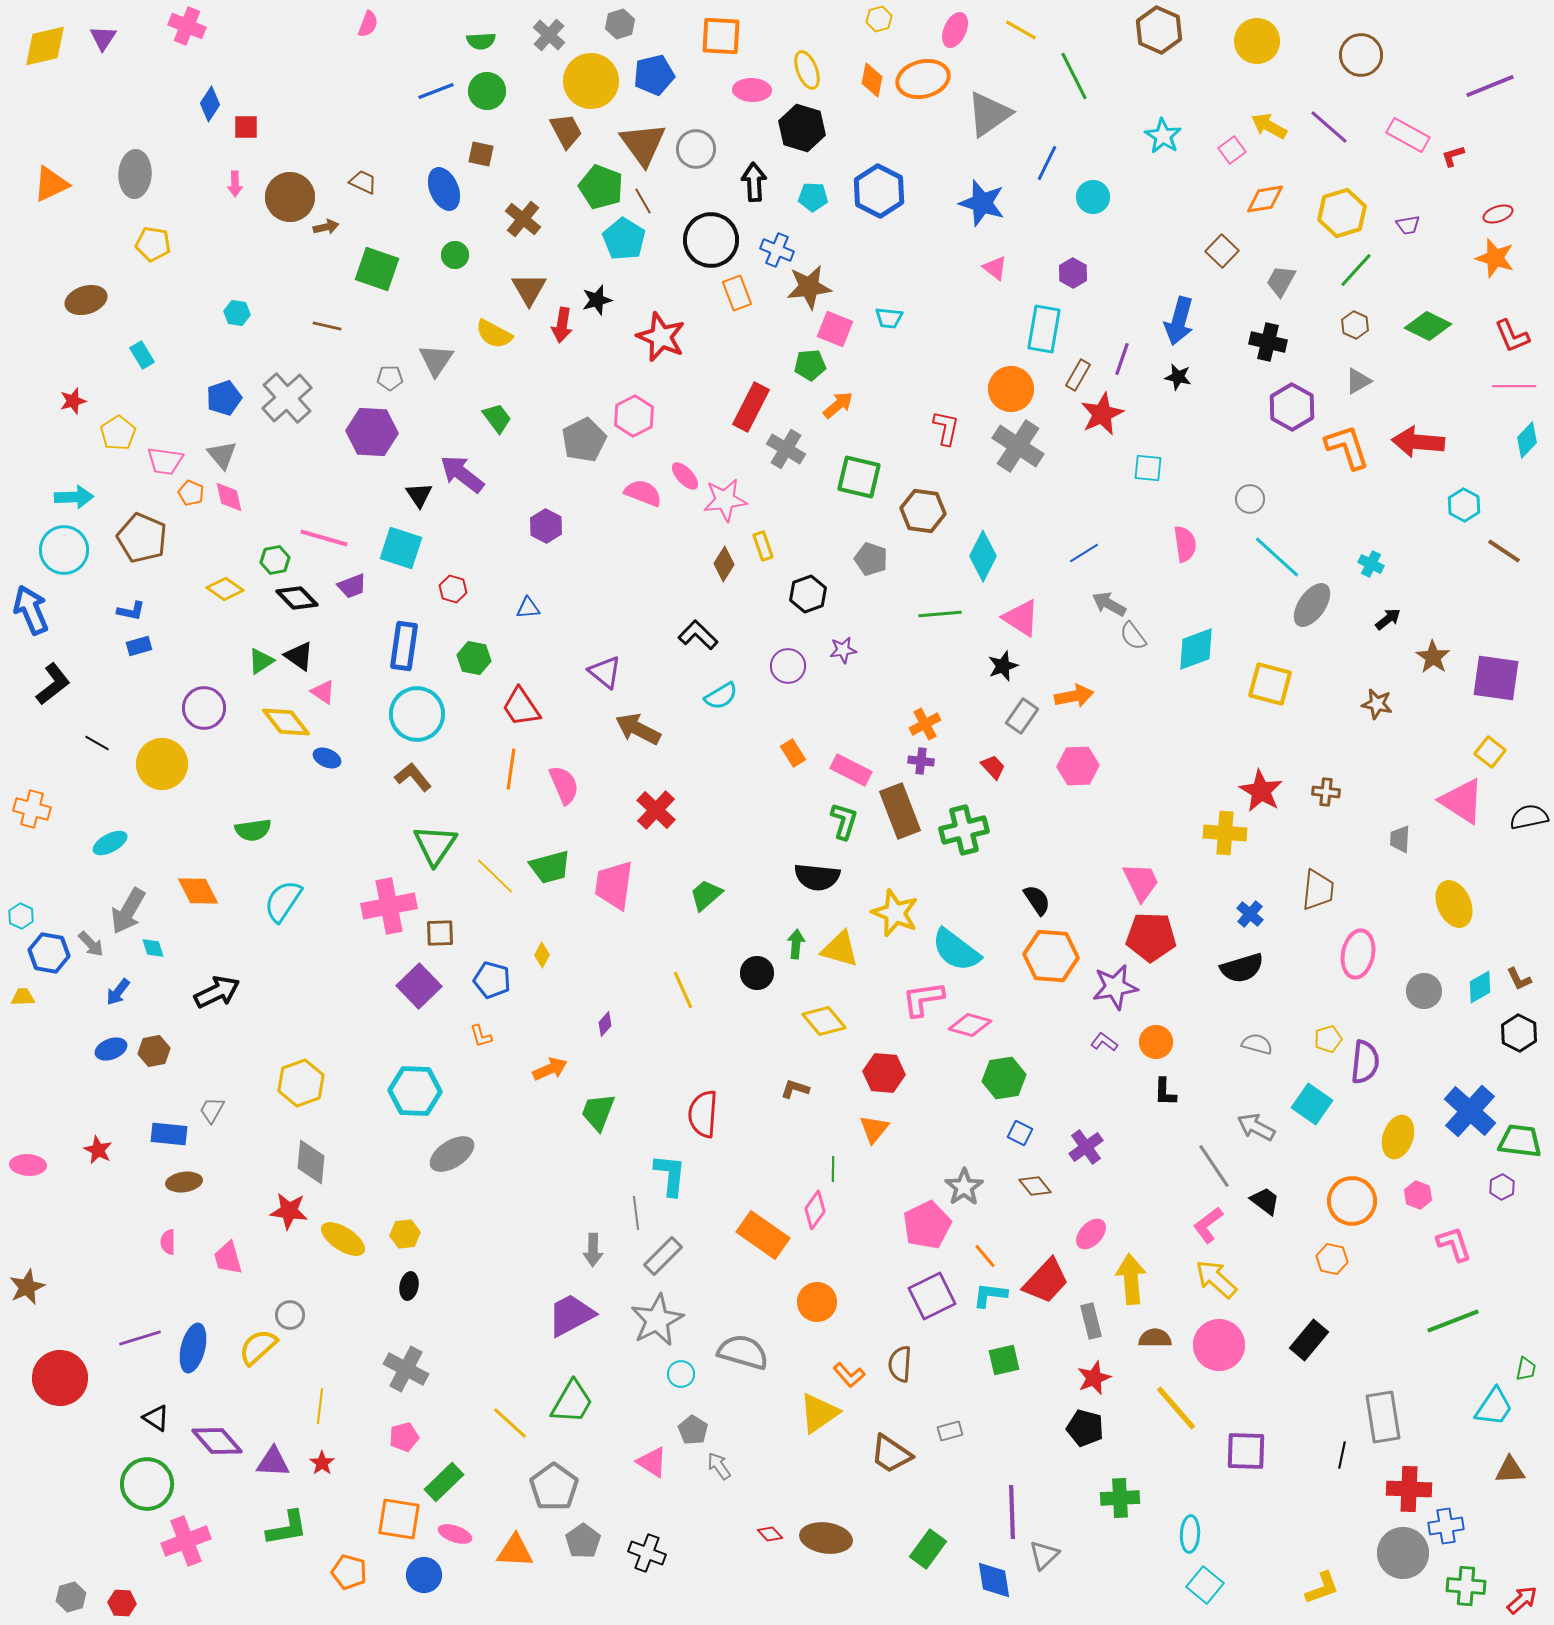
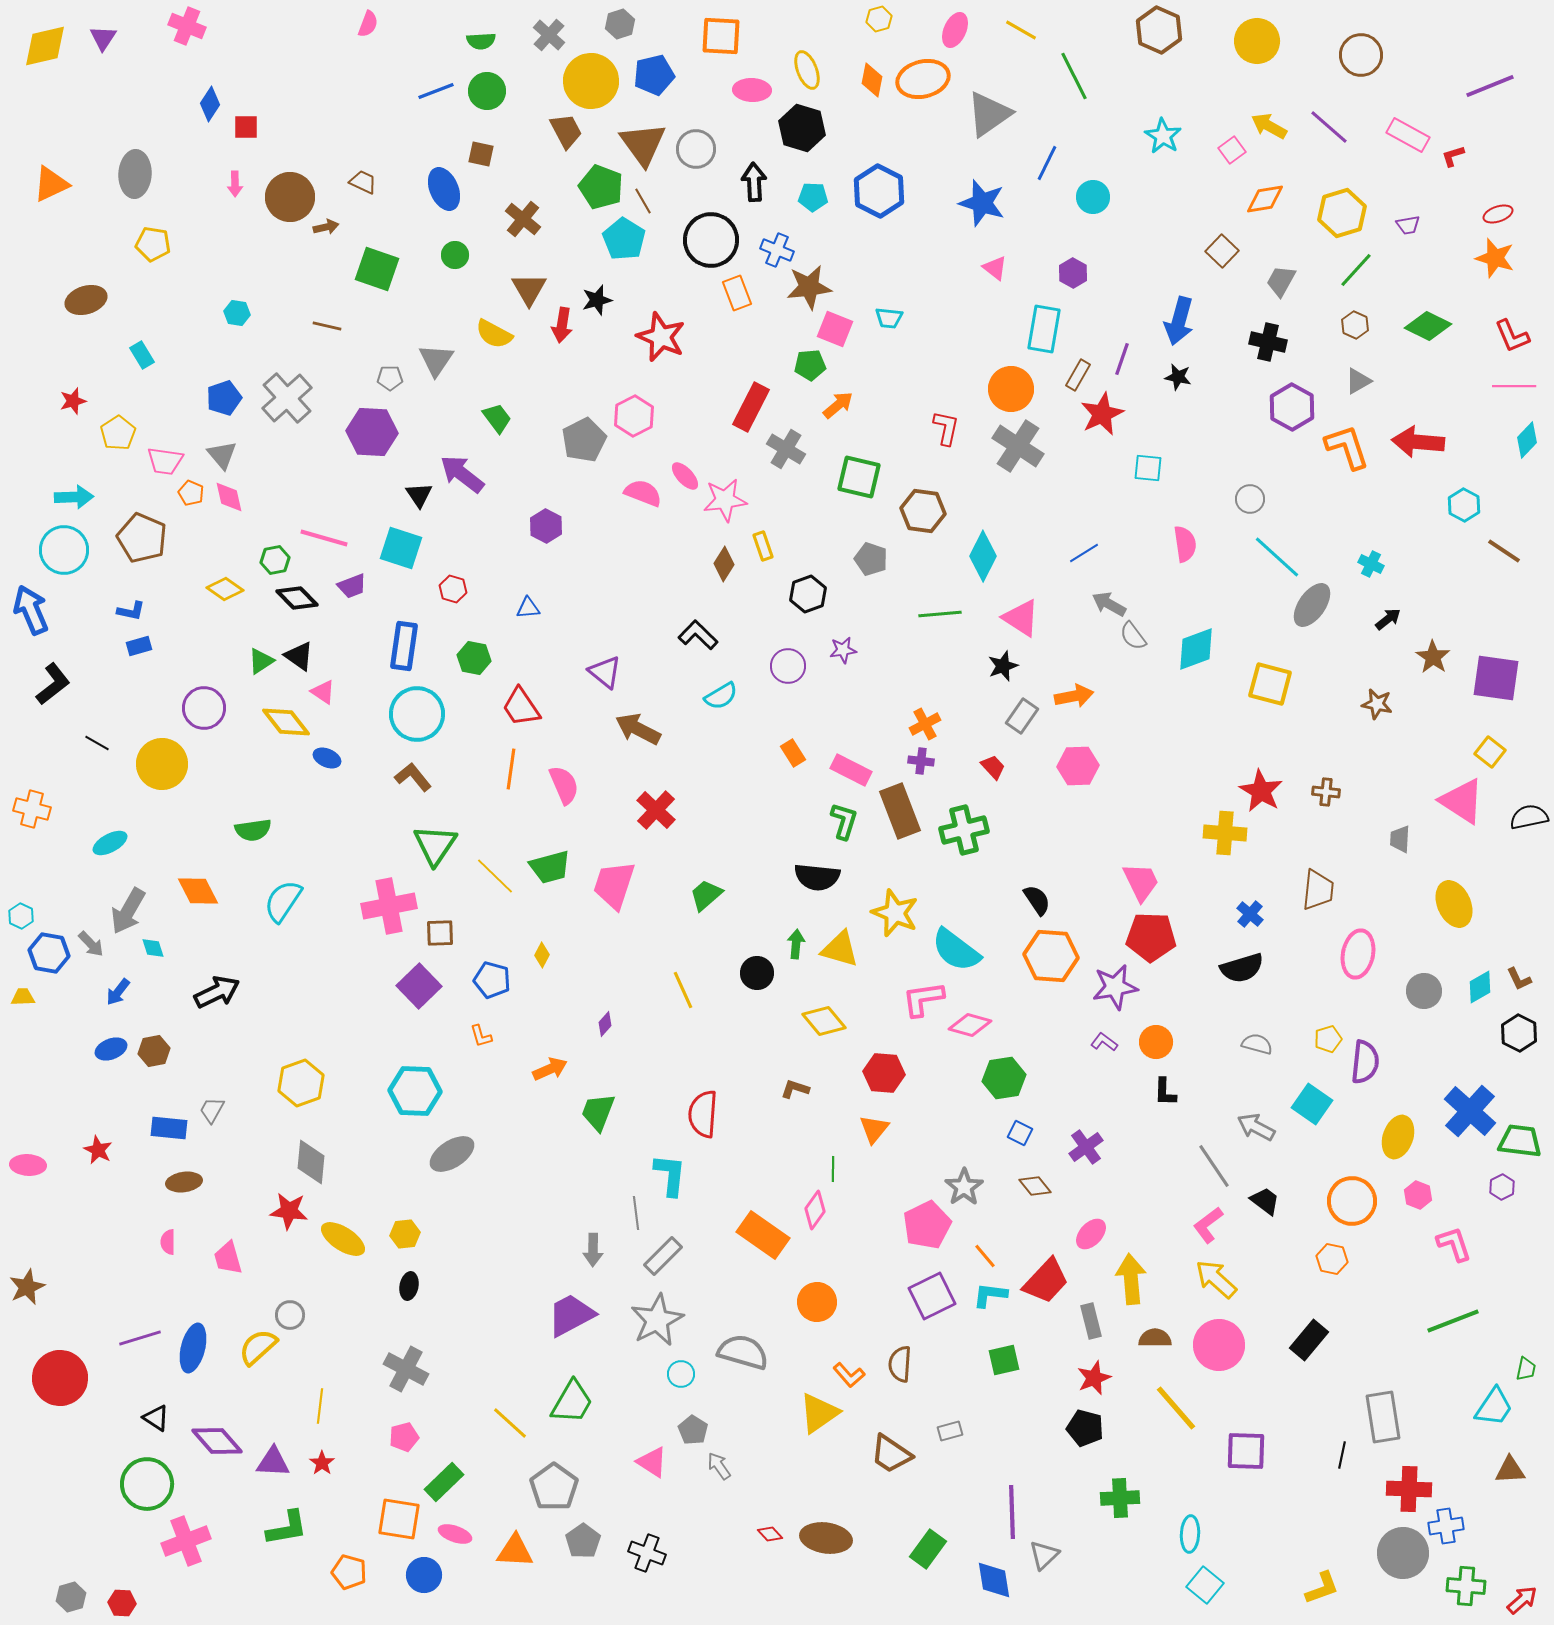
pink trapezoid at (614, 885): rotated 10 degrees clockwise
blue rectangle at (169, 1134): moved 6 px up
